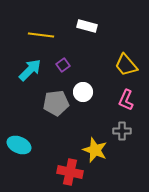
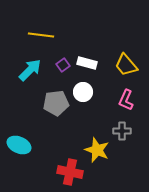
white rectangle: moved 37 px down
yellow star: moved 2 px right
